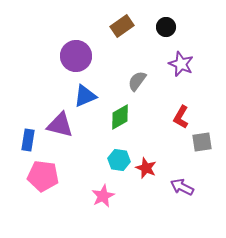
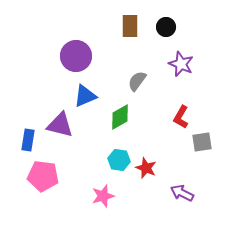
brown rectangle: moved 8 px right; rotated 55 degrees counterclockwise
purple arrow: moved 6 px down
pink star: rotated 10 degrees clockwise
